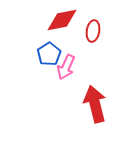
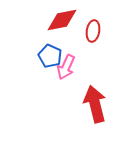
blue pentagon: moved 1 px right, 2 px down; rotated 15 degrees counterclockwise
